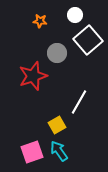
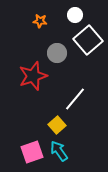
white line: moved 4 px left, 3 px up; rotated 10 degrees clockwise
yellow square: rotated 12 degrees counterclockwise
